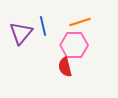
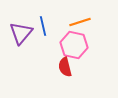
pink hexagon: rotated 12 degrees clockwise
